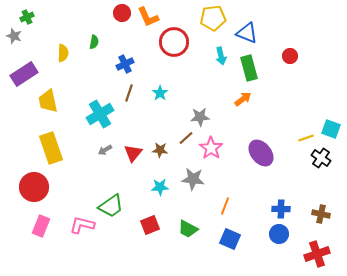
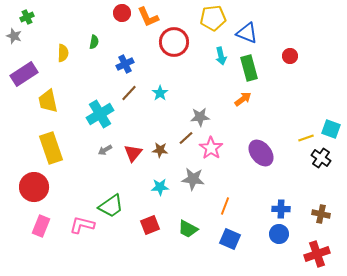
brown line at (129, 93): rotated 24 degrees clockwise
